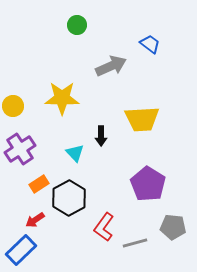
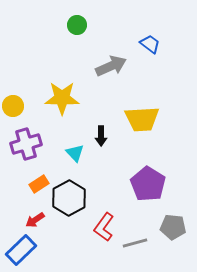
purple cross: moved 6 px right, 5 px up; rotated 16 degrees clockwise
